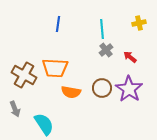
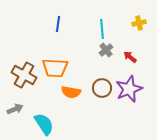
purple star: rotated 16 degrees clockwise
gray arrow: rotated 91 degrees counterclockwise
